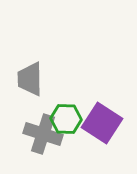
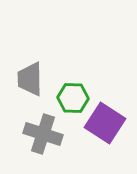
green hexagon: moved 7 px right, 21 px up
purple square: moved 3 px right
